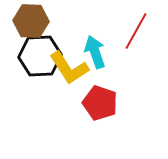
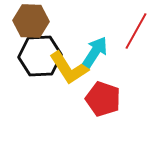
cyan arrow: rotated 52 degrees clockwise
red pentagon: moved 3 px right, 4 px up
